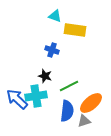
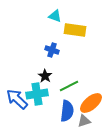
black star: rotated 16 degrees clockwise
cyan cross: moved 1 px right, 2 px up
